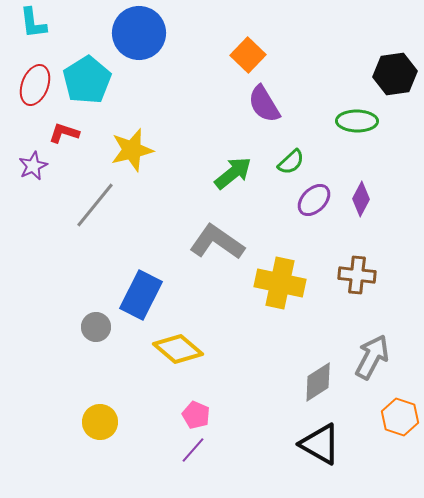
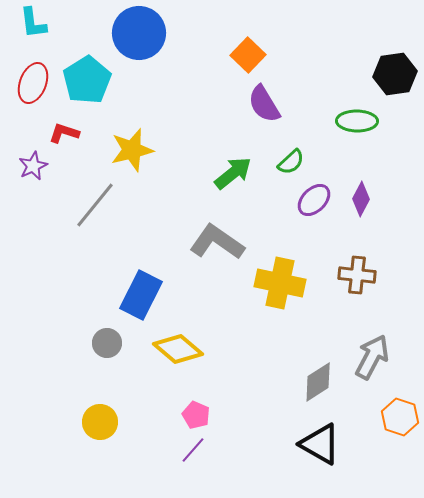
red ellipse: moved 2 px left, 2 px up
gray circle: moved 11 px right, 16 px down
